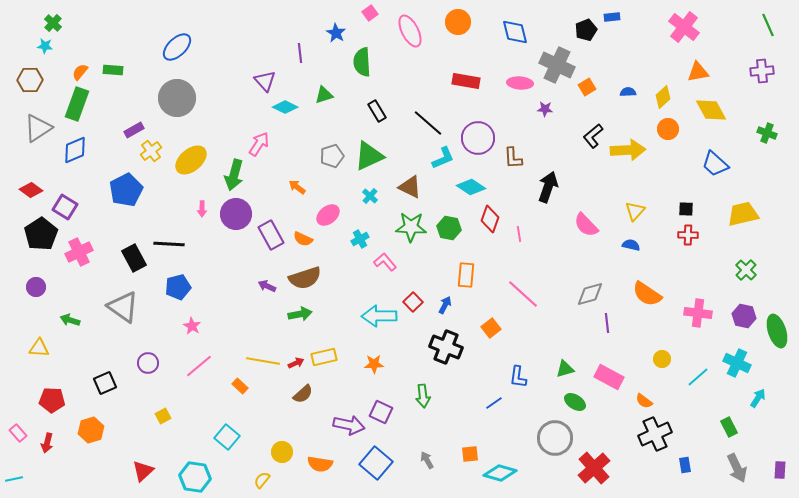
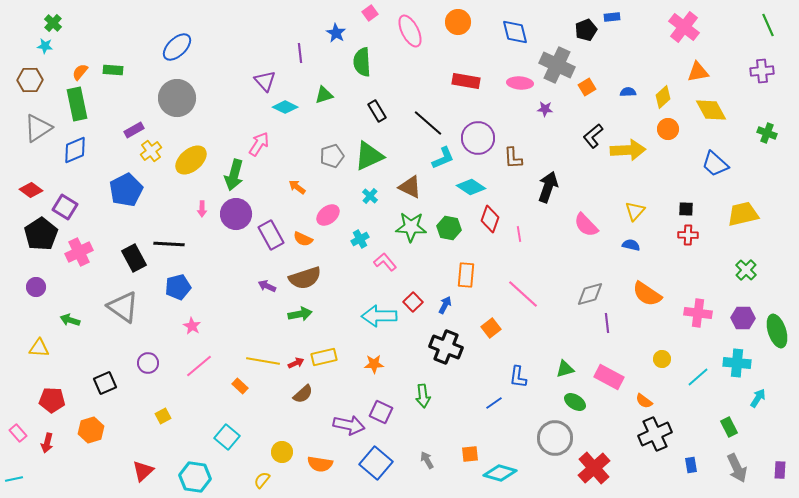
green rectangle at (77, 104): rotated 32 degrees counterclockwise
purple hexagon at (744, 316): moved 1 px left, 2 px down; rotated 10 degrees counterclockwise
cyan cross at (737, 363): rotated 20 degrees counterclockwise
blue rectangle at (685, 465): moved 6 px right
